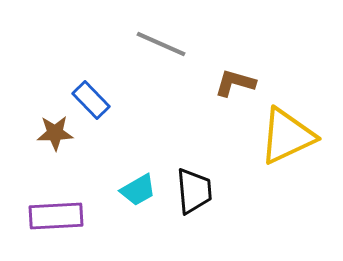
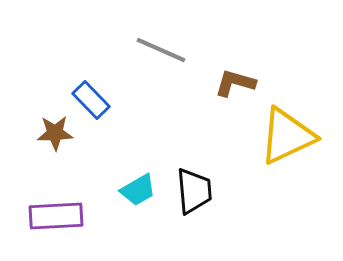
gray line: moved 6 px down
